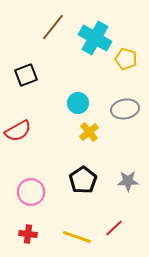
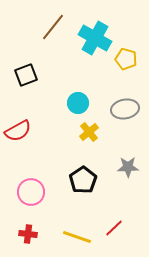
gray star: moved 14 px up
